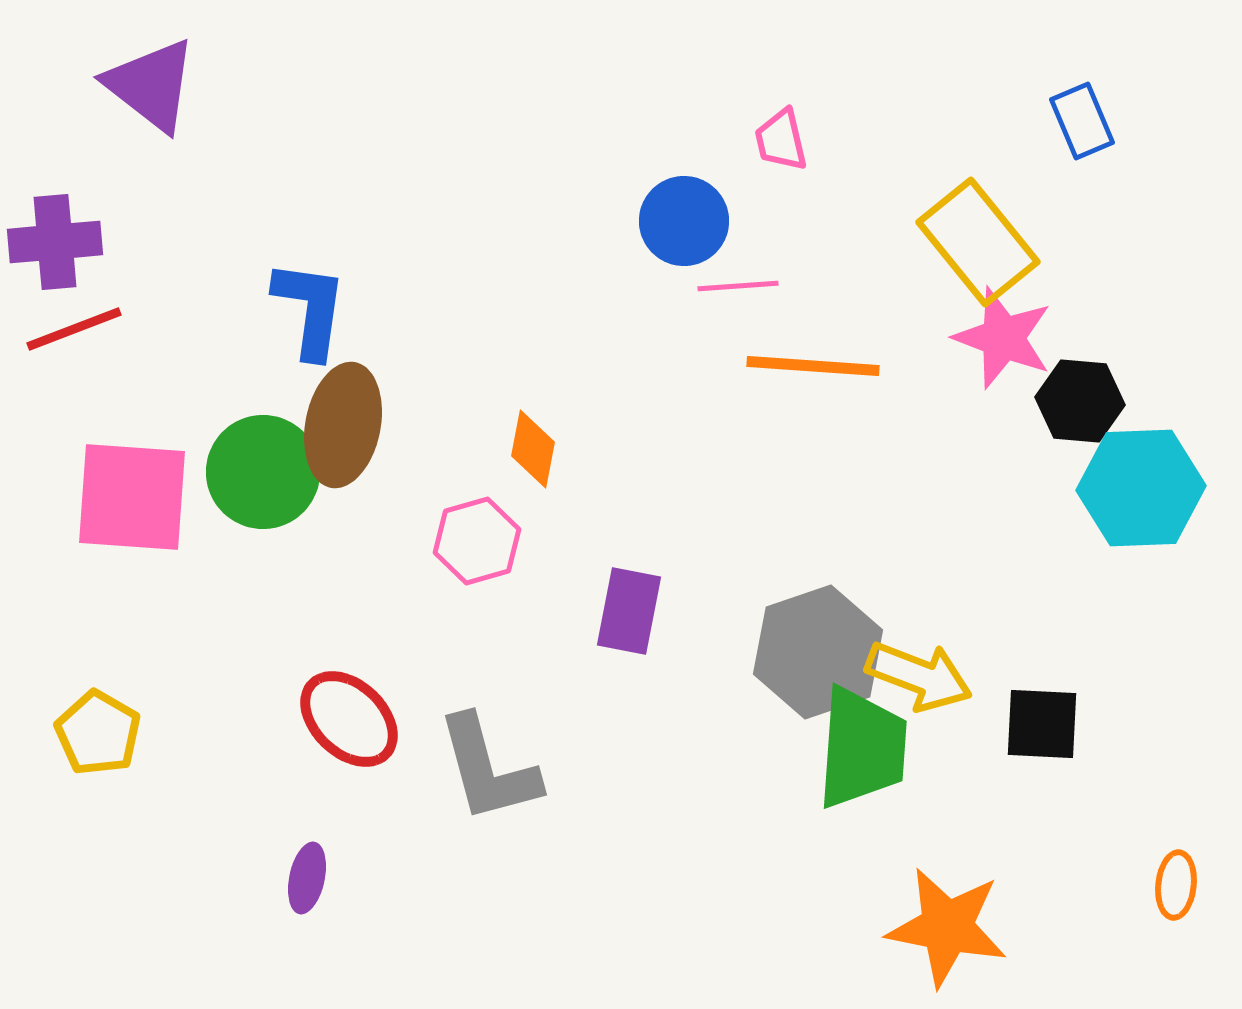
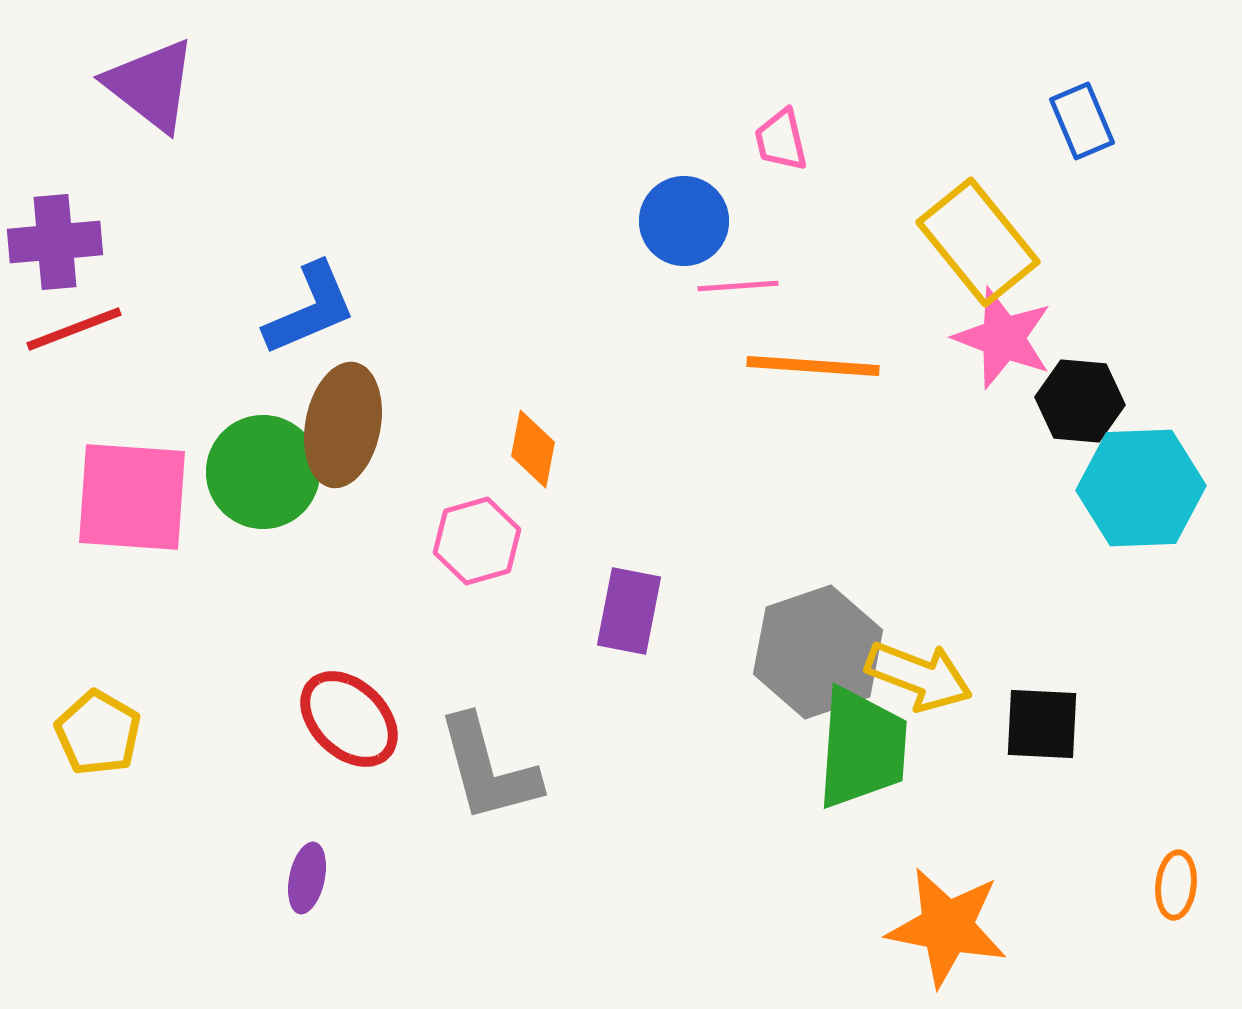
blue L-shape: rotated 59 degrees clockwise
